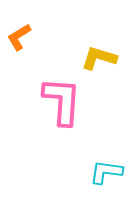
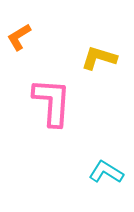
pink L-shape: moved 10 px left, 1 px down
cyan L-shape: rotated 24 degrees clockwise
